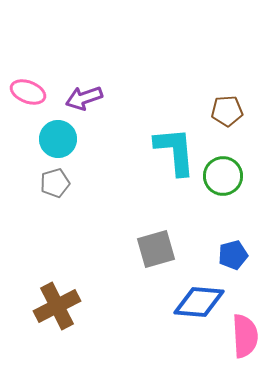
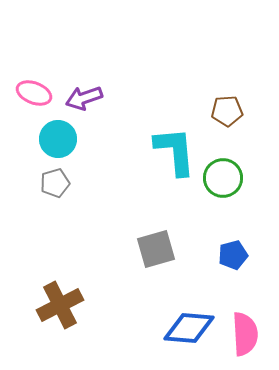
pink ellipse: moved 6 px right, 1 px down
green circle: moved 2 px down
blue diamond: moved 10 px left, 26 px down
brown cross: moved 3 px right, 1 px up
pink semicircle: moved 2 px up
